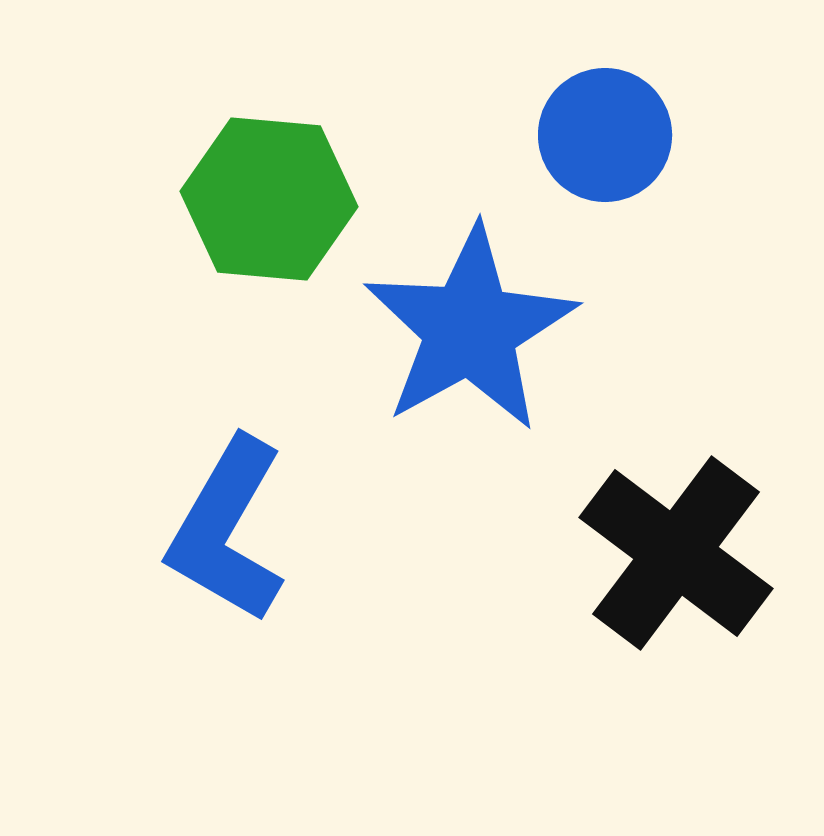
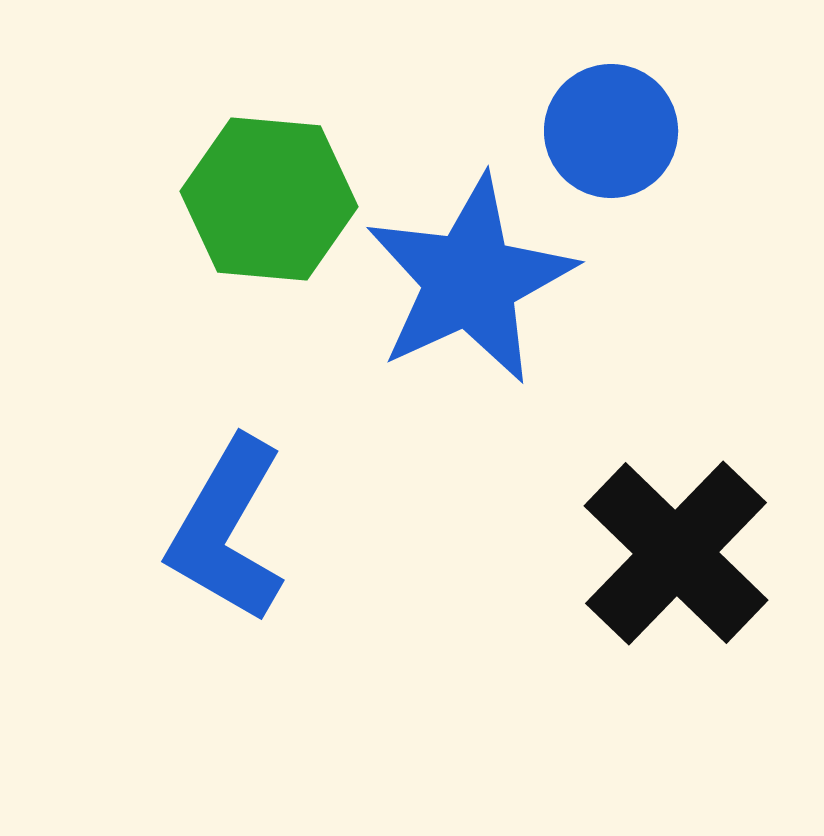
blue circle: moved 6 px right, 4 px up
blue star: moved 49 px up; rotated 4 degrees clockwise
black cross: rotated 7 degrees clockwise
